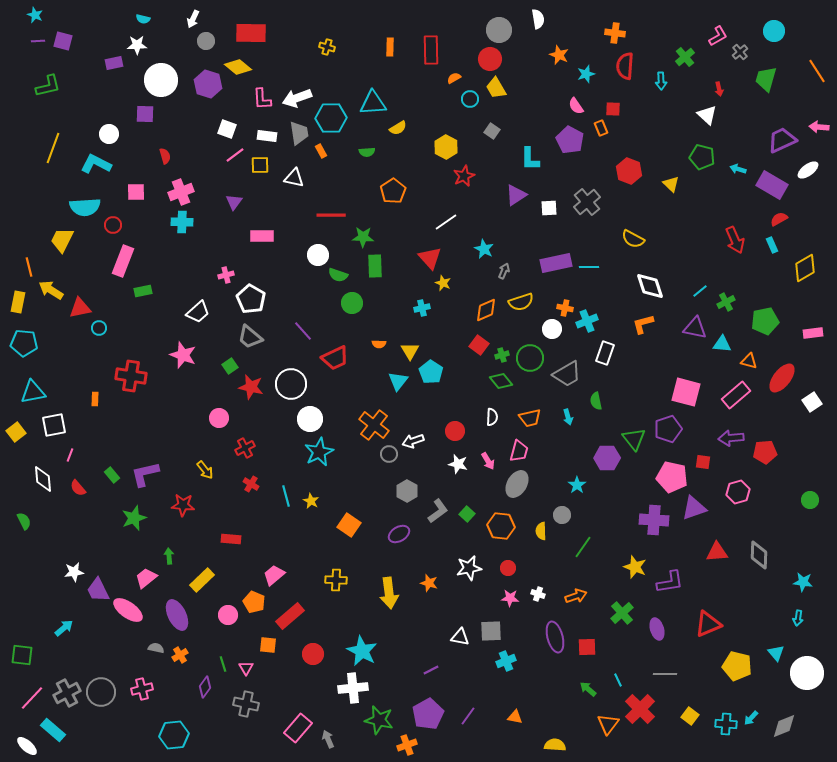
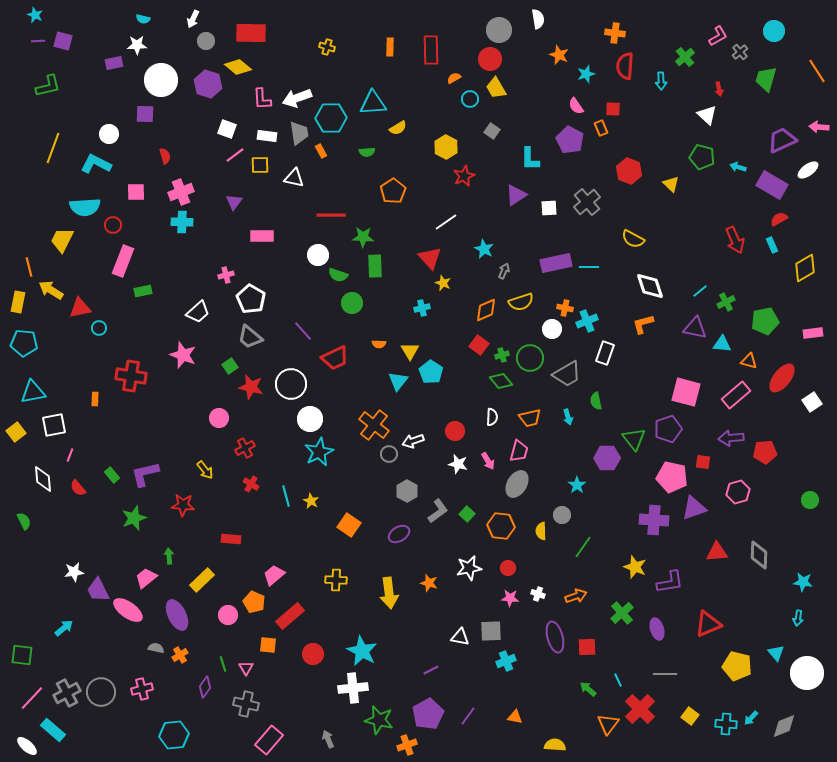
cyan arrow at (738, 169): moved 2 px up
pink rectangle at (298, 728): moved 29 px left, 12 px down
